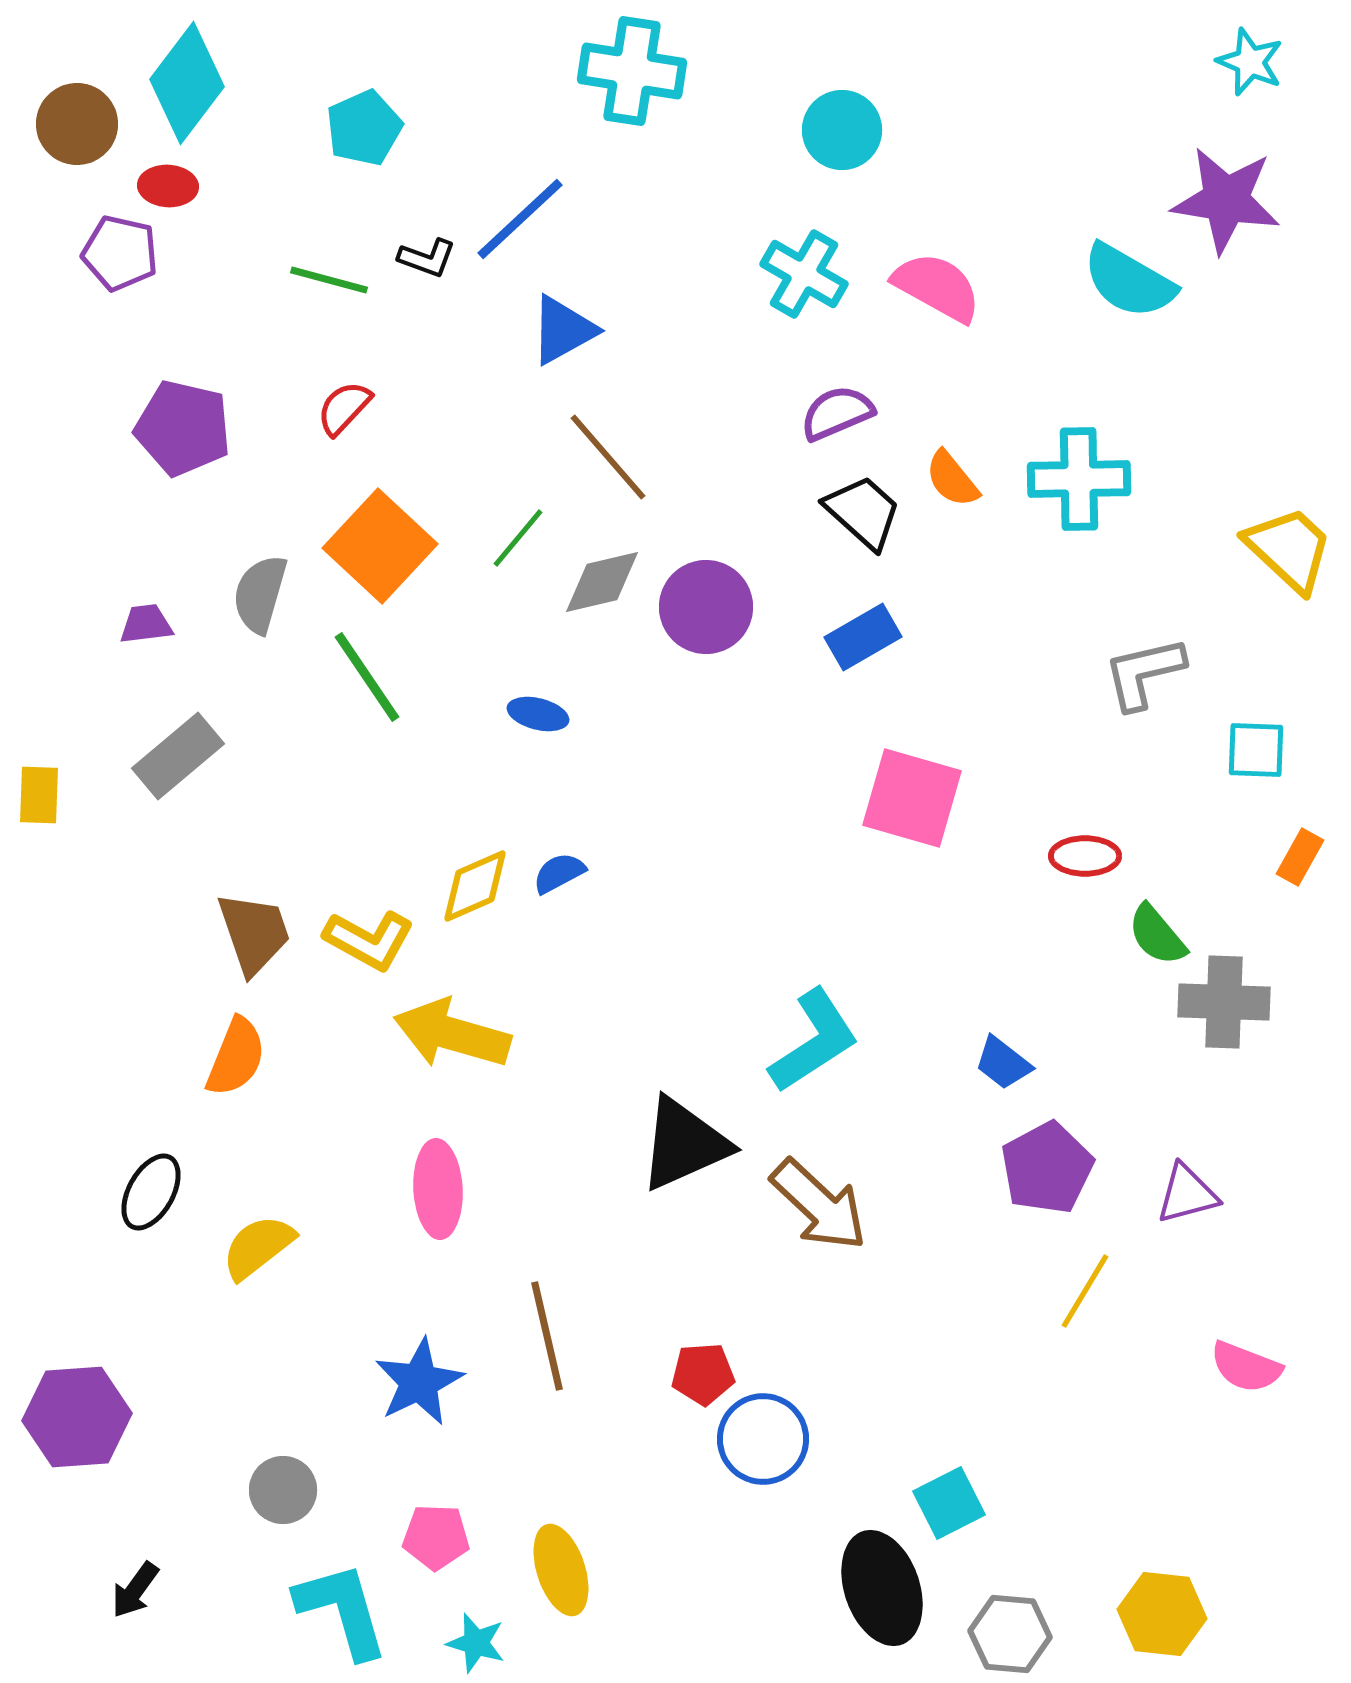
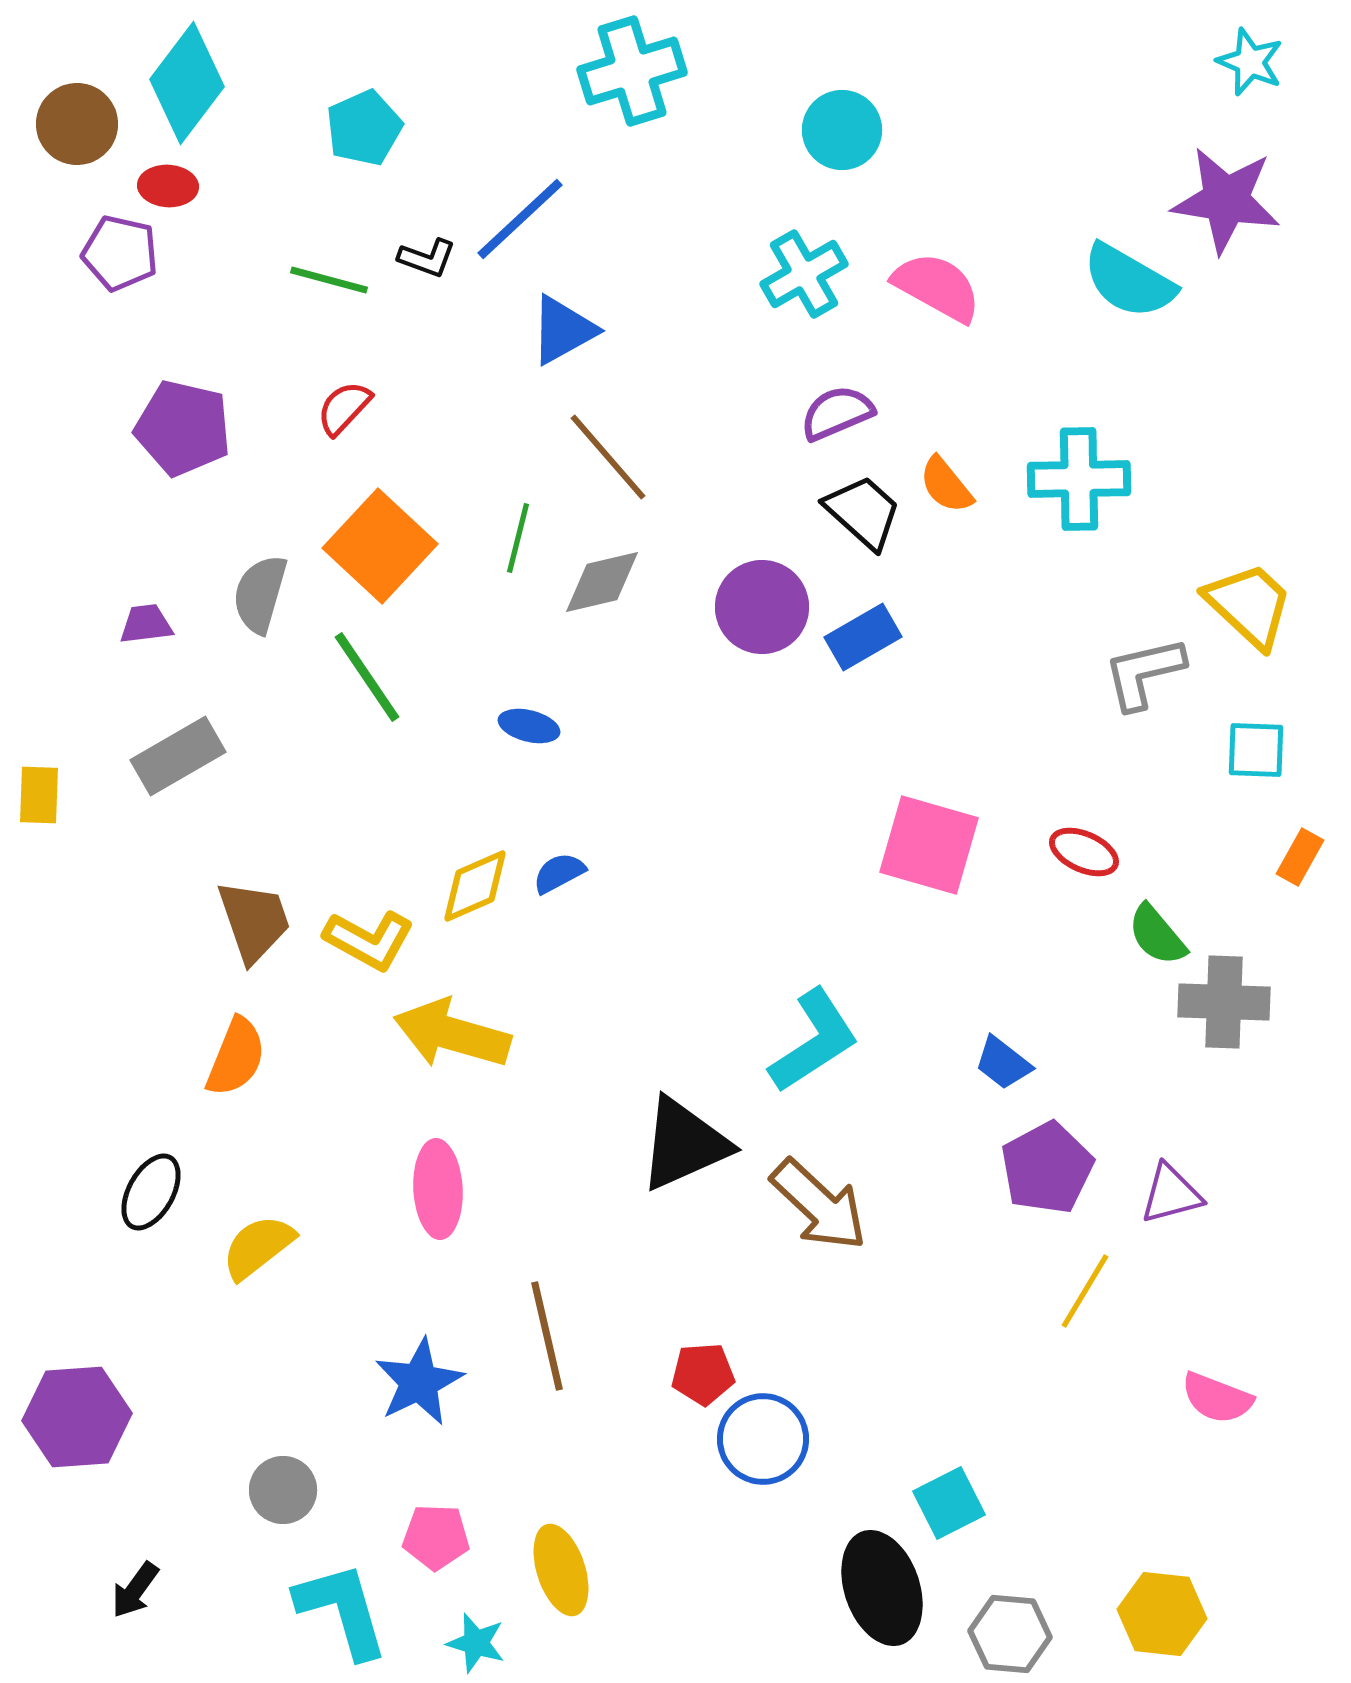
cyan cross at (632, 71): rotated 26 degrees counterclockwise
cyan cross at (804, 274): rotated 30 degrees clockwise
orange semicircle at (952, 479): moved 6 px left, 6 px down
green line at (518, 538): rotated 26 degrees counterclockwise
yellow trapezoid at (1289, 549): moved 40 px left, 56 px down
purple circle at (706, 607): moved 56 px right
blue ellipse at (538, 714): moved 9 px left, 12 px down
gray rectangle at (178, 756): rotated 10 degrees clockwise
pink square at (912, 798): moved 17 px right, 47 px down
red ellipse at (1085, 856): moved 1 px left, 4 px up; rotated 24 degrees clockwise
brown trapezoid at (254, 933): moved 12 px up
purple triangle at (1187, 1194): moved 16 px left
pink semicircle at (1246, 1367): moved 29 px left, 31 px down
